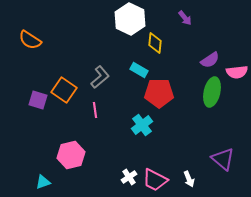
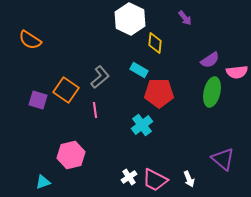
orange square: moved 2 px right
